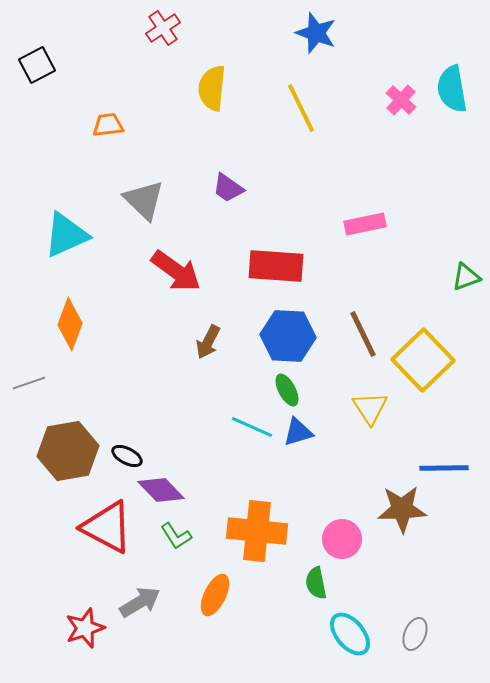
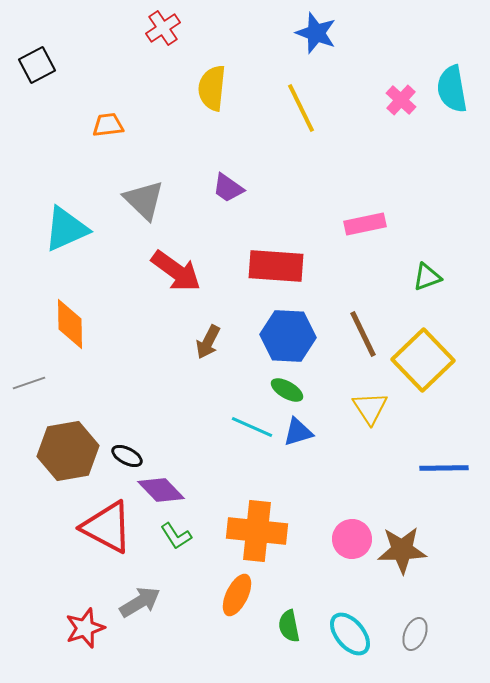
cyan triangle: moved 6 px up
green triangle: moved 39 px left
orange diamond: rotated 21 degrees counterclockwise
green ellipse: rotated 32 degrees counterclockwise
brown star: moved 41 px down
pink circle: moved 10 px right
green semicircle: moved 27 px left, 43 px down
orange ellipse: moved 22 px right
